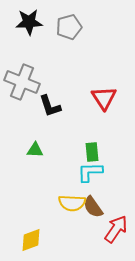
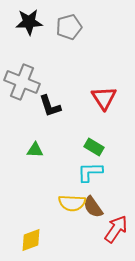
green rectangle: moved 2 px right, 5 px up; rotated 54 degrees counterclockwise
